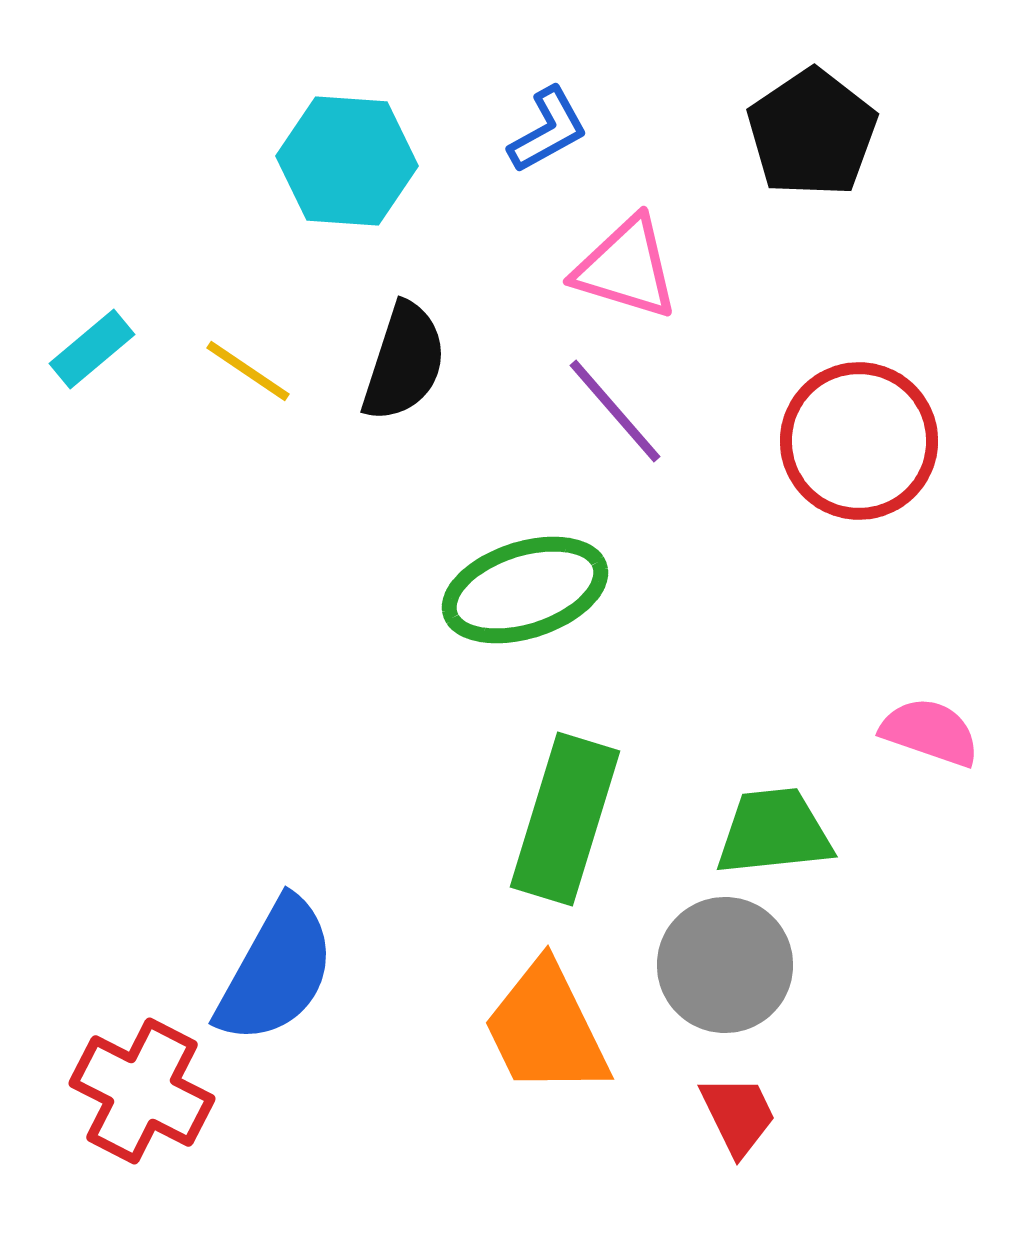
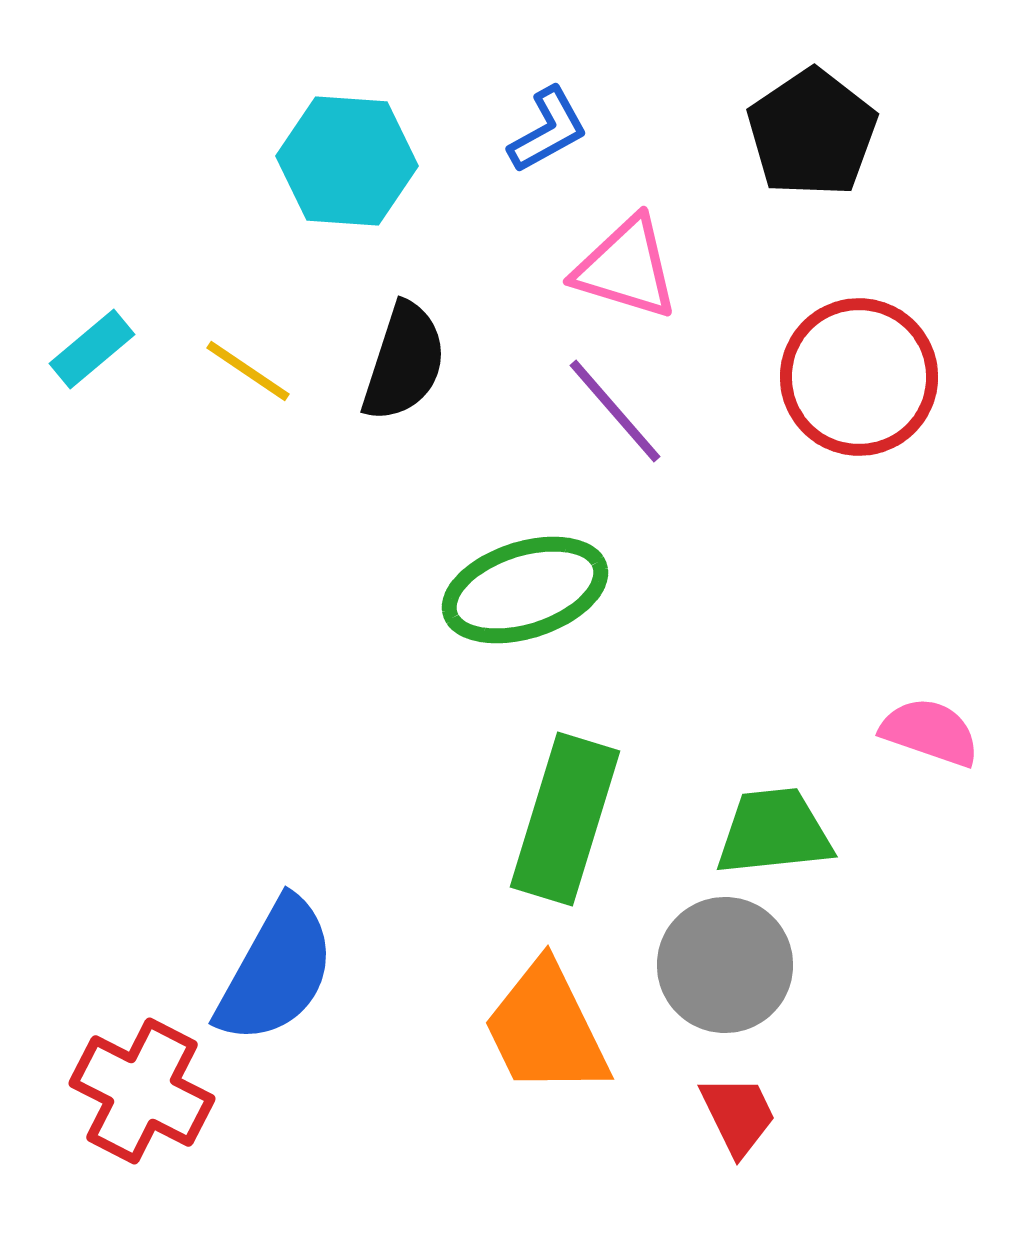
red circle: moved 64 px up
